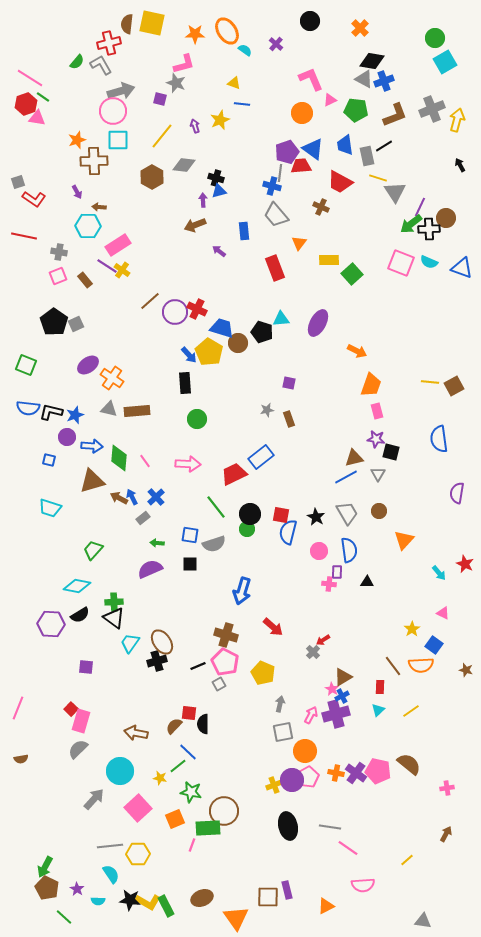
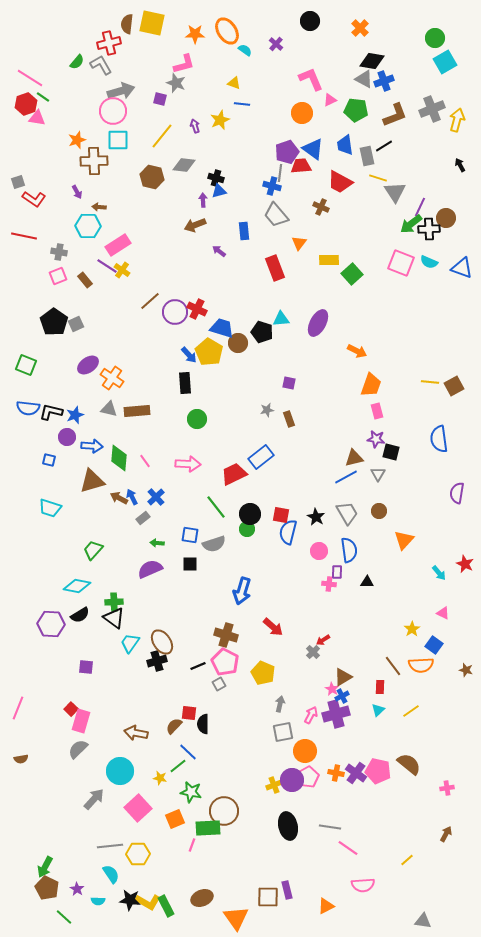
brown hexagon at (152, 177): rotated 15 degrees counterclockwise
